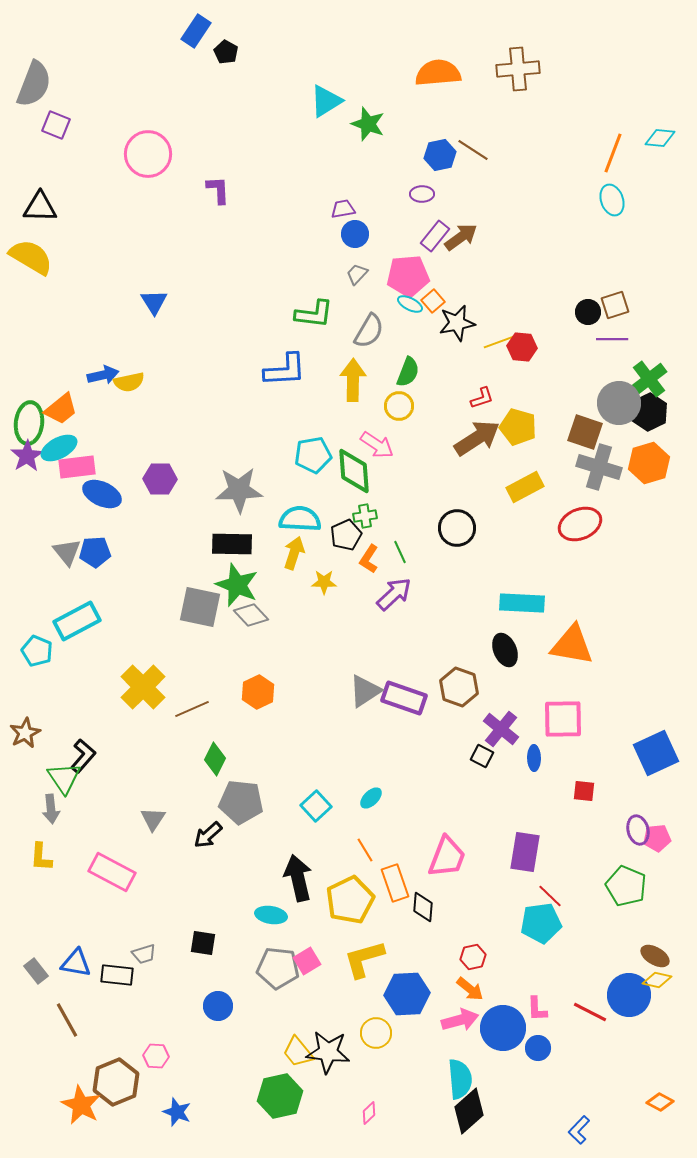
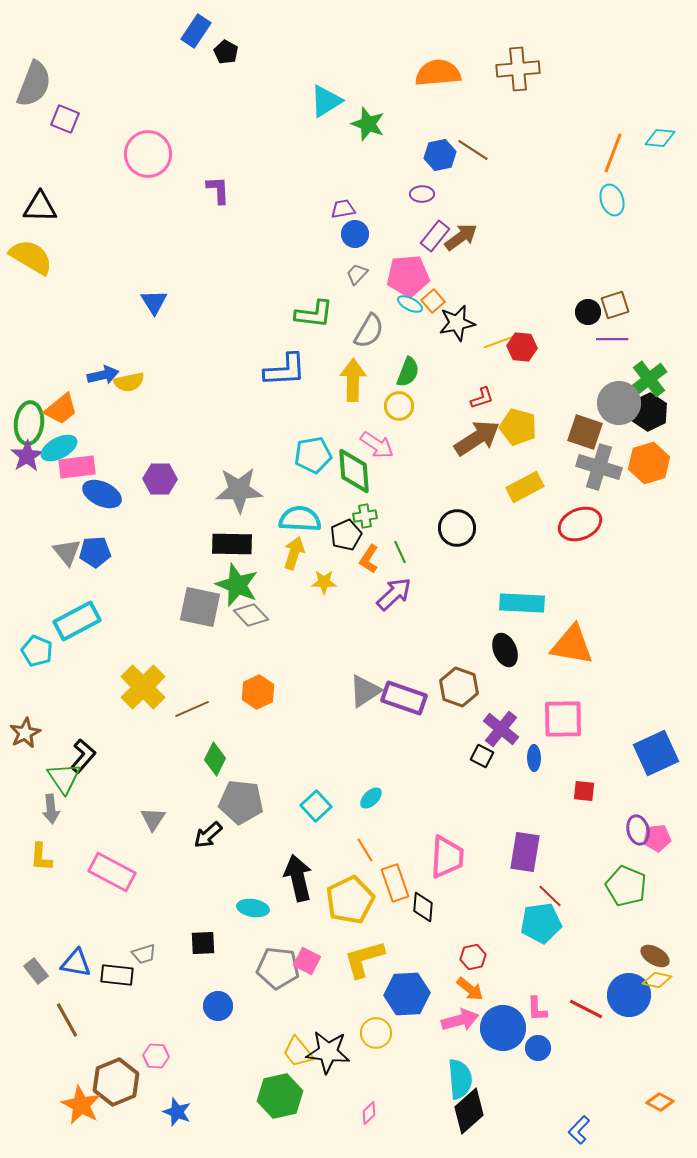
purple square at (56, 125): moved 9 px right, 6 px up
pink trapezoid at (447, 857): rotated 18 degrees counterclockwise
cyan ellipse at (271, 915): moved 18 px left, 7 px up
black square at (203, 943): rotated 12 degrees counterclockwise
pink square at (307, 961): rotated 32 degrees counterclockwise
red line at (590, 1012): moved 4 px left, 3 px up
